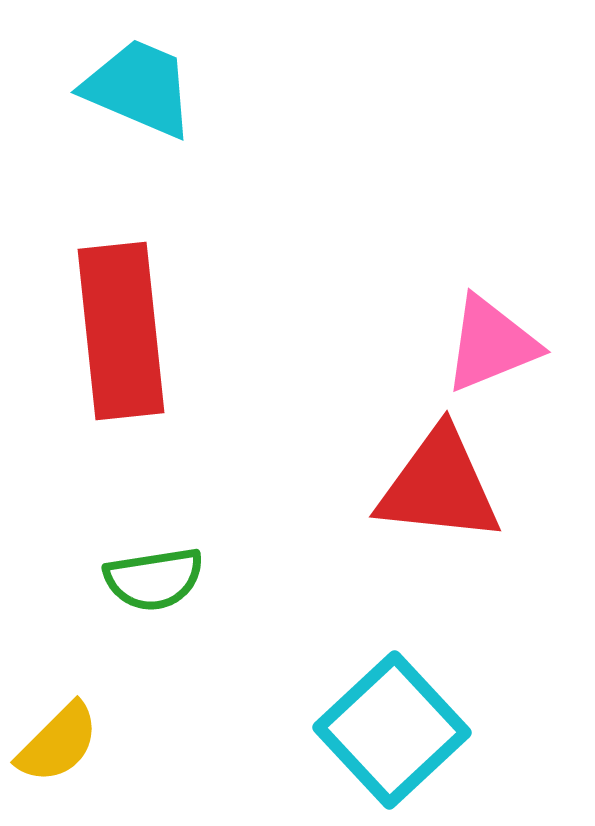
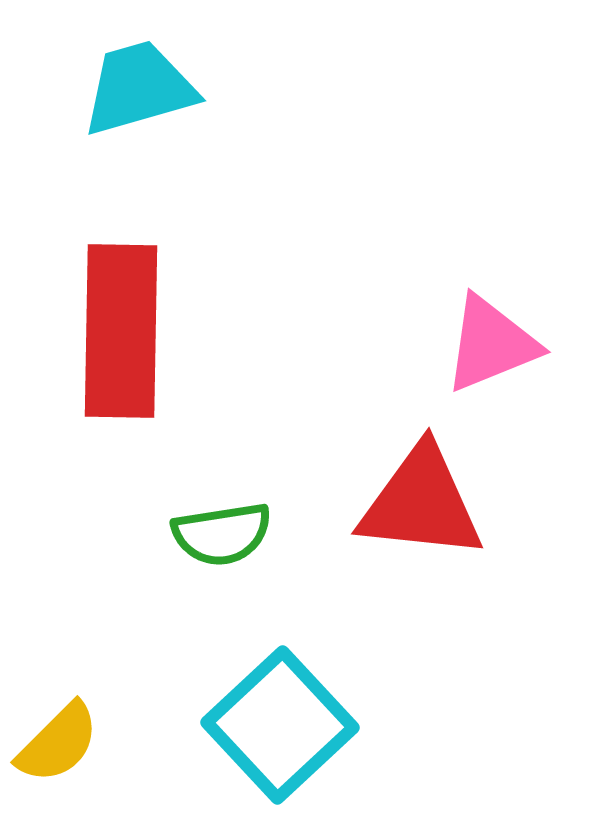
cyan trapezoid: rotated 39 degrees counterclockwise
red rectangle: rotated 7 degrees clockwise
red triangle: moved 18 px left, 17 px down
green semicircle: moved 68 px right, 45 px up
cyan square: moved 112 px left, 5 px up
